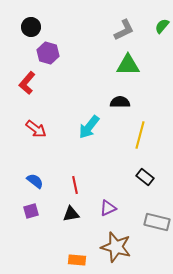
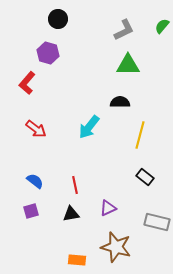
black circle: moved 27 px right, 8 px up
